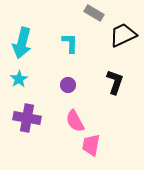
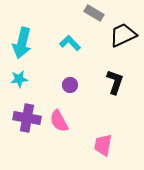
cyan L-shape: rotated 45 degrees counterclockwise
cyan star: rotated 24 degrees clockwise
purple circle: moved 2 px right
pink semicircle: moved 16 px left
pink trapezoid: moved 12 px right
